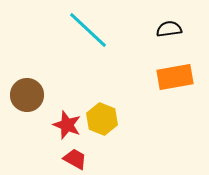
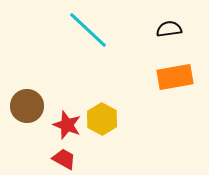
brown circle: moved 11 px down
yellow hexagon: rotated 8 degrees clockwise
red trapezoid: moved 11 px left
